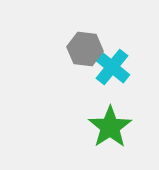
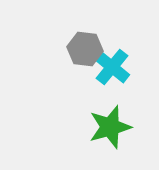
green star: rotated 18 degrees clockwise
